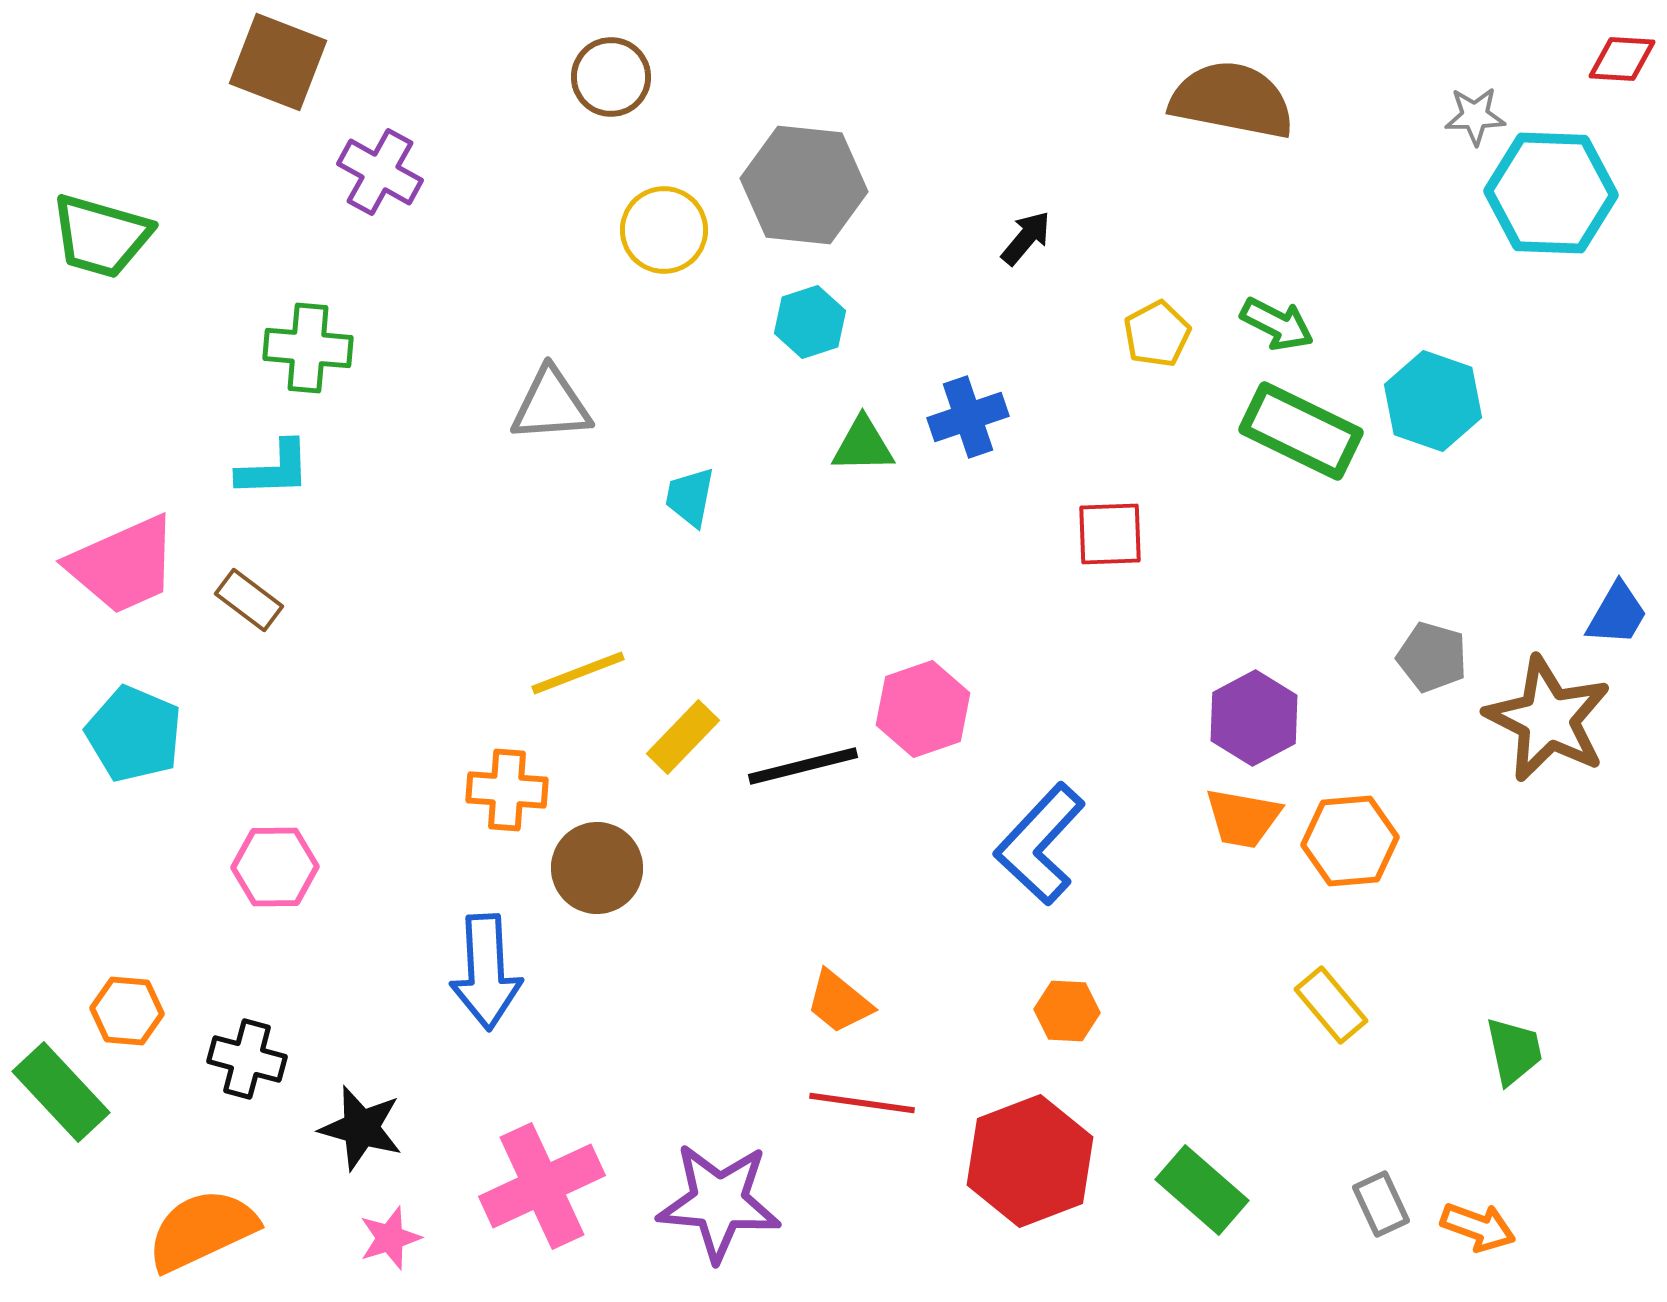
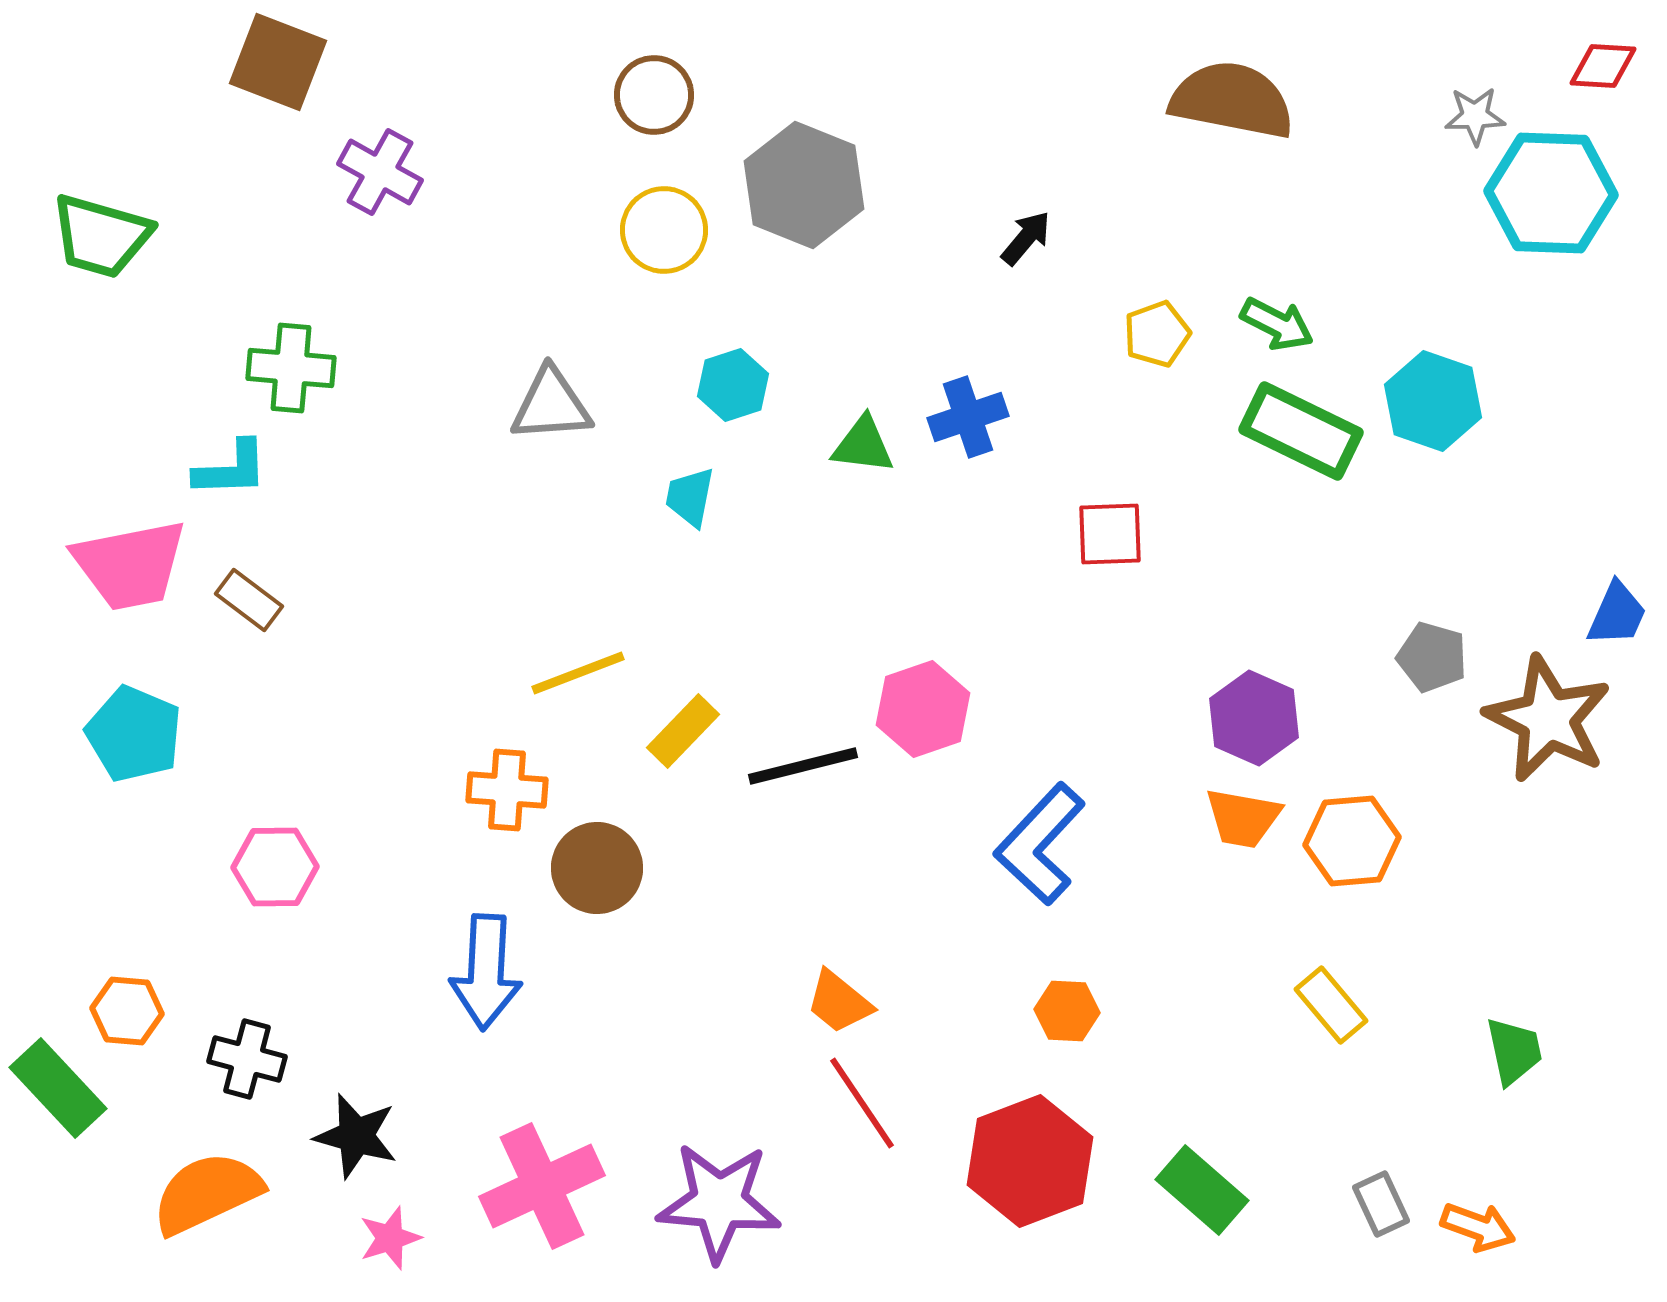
red diamond at (1622, 59): moved 19 px left, 7 px down
brown circle at (611, 77): moved 43 px right, 18 px down
gray hexagon at (804, 185): rotated 16 degrees clockwise
cyan hexagon at (810, 322): moved 77 px left, 63 px down
yellow pentagon at (1157, 334): rotated 8 degrees clockwise
green cross at (308, 348): moved 17 px left, 20 px down
green triangle at (863, 445): rotated 8 degrees clockwise
cyan L-shape at (274, 469): moved 43 px left
pink trapezoid at (123, 565): moved 7 px right; rotated 13 degrees clockwise
blue trapezoid at (1617, 614): rotated 6 degrees counterclockwise
purple hexagon at (1254, 718): rotated 8 degrees counterclockwise
yellow rectangle at (683, 737): moved 6 px up
orange hexagon at (1350, 841): moved 2 px right
blue arrow at (486, 972): rotated 6 degrees clockwise
green rectangle at (61, 1092): moved 3 px left, 4 px up
red line at (862, 1103): rotated 48 degrees clockwise
black star at (361, 1128): moved 5 px left, 8 px down
orange semicircle at (202, 1230): moved 5 px right, 37 px up
